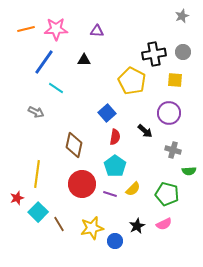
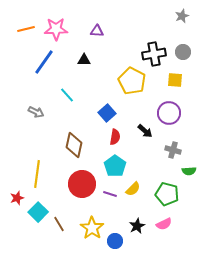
cyan line: moved 11 px right, 7 px down; rotated 14 degrees clockwise
yellow star: rotated 25 degrees counterclockwise
